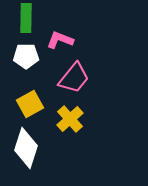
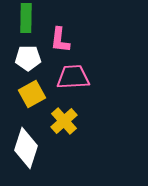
pink L-shape: rotated 104 degrees counterclockwise
white pentagon: moved 2 px right, 2 px down
pink trapezoid: moved 1 px left, 1 px up; rotated 132 degrees counterclockwise
yellow square: moved 2 px right, 10 px up
yellow cross: moved 6 px left, 2 px down
